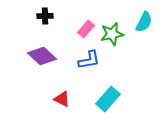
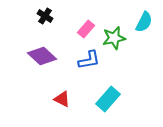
black cross: rotated 35 degrees clockwise
green star: moved 2 px right, 4 px down
